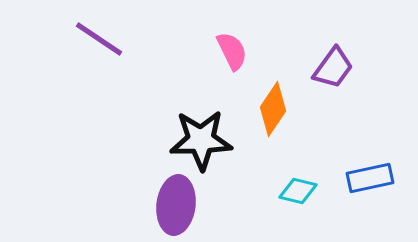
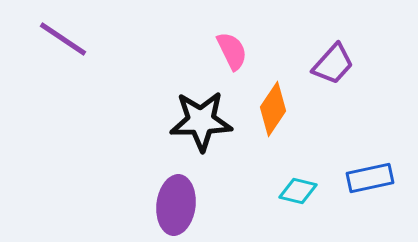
purple line: moved 36 px left
purple trapezoid: moved 4 px up; rotated 6 degrees clockwise
black star: moved 19 px up
